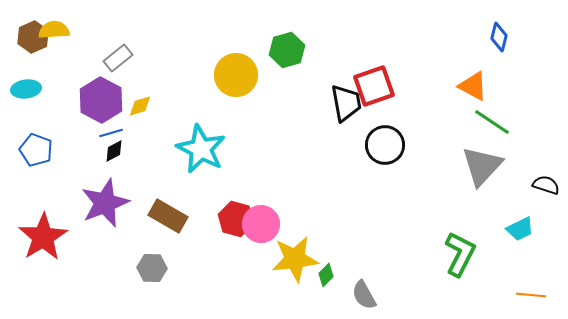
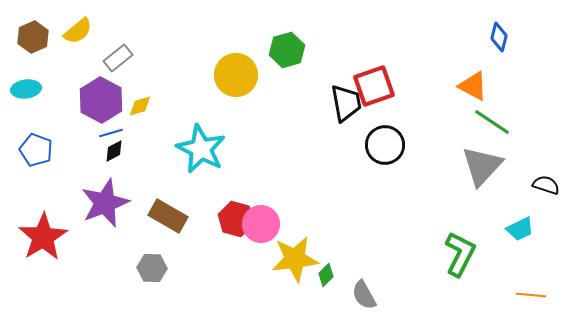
yellow semicircle: moved 24 px right, 1 px down; rotated 144 degrees clockwise
